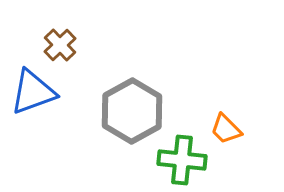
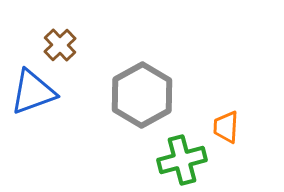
gray hexagon: moved 10 px right, 16 px up
orange trapezoid: moved 2 px up; rotated 48 degrees clockwise
green cross: rotated 21 degrees counterclockwise
